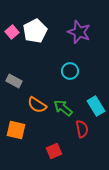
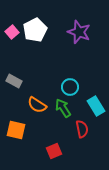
white pentagon: moved 1 px up
cyan circle: moved 16 px down
green arrow: rotated 18 degrees clockwise
